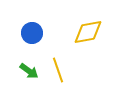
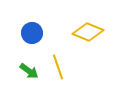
yellow diamond: rotated 32 degrees clockwise
yellow line: moved 3 px up
